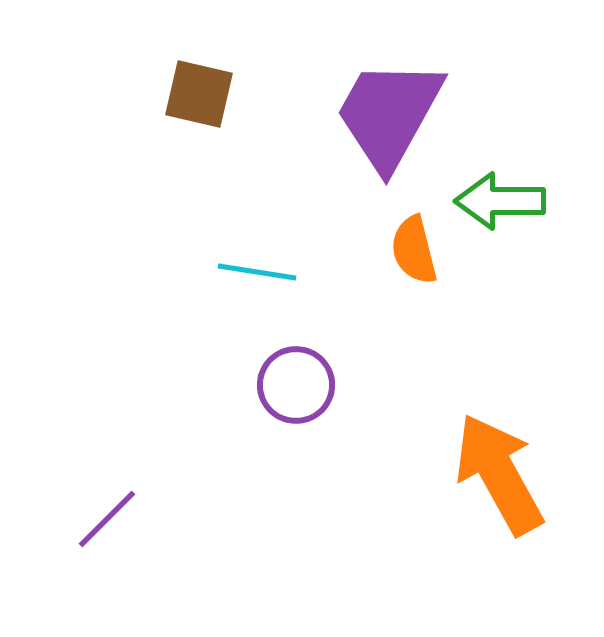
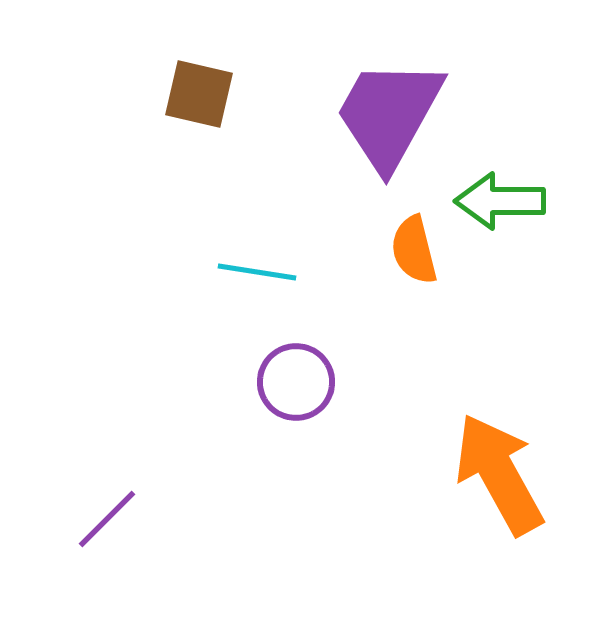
purple circle: moved 3 px up
